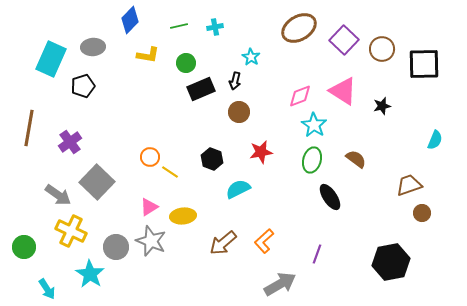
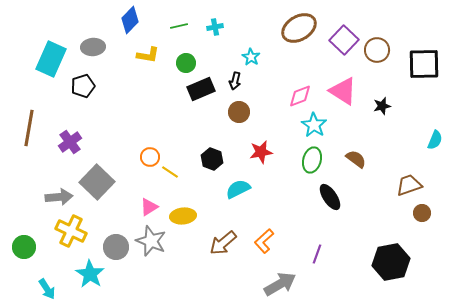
brown circle at (382, 49): moved 5 px left, 1 px down
gray arrow at (58, 195): moved 1 px right, 2 px down; rotated 40 degrees counterclockwise
